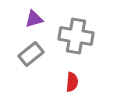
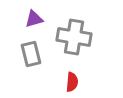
gray cross: moved 2 px left, 1 px down
gray rectangle: rotated 65 degrees counterclockwise
